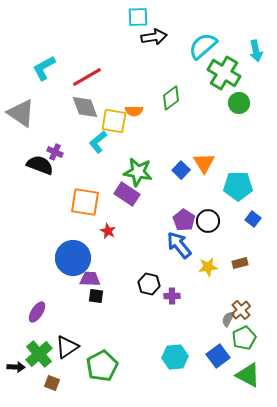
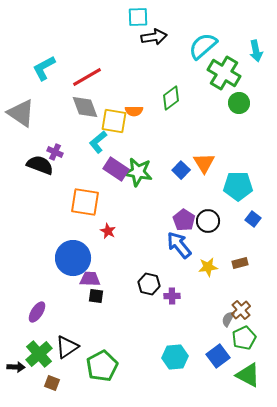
purple rectangle at (127, 194): moved 11 px left, 25 px up
